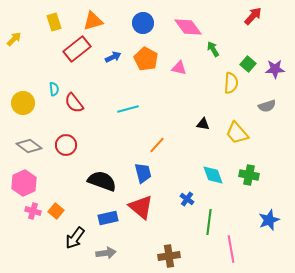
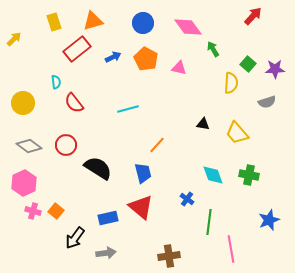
cyan semicircle: moved 2 px right, 7 px up
gray semicircle: moved 4 px up
black semicircle: moved 4 px left, 13 px up; rotated 12 degrees clockwise
